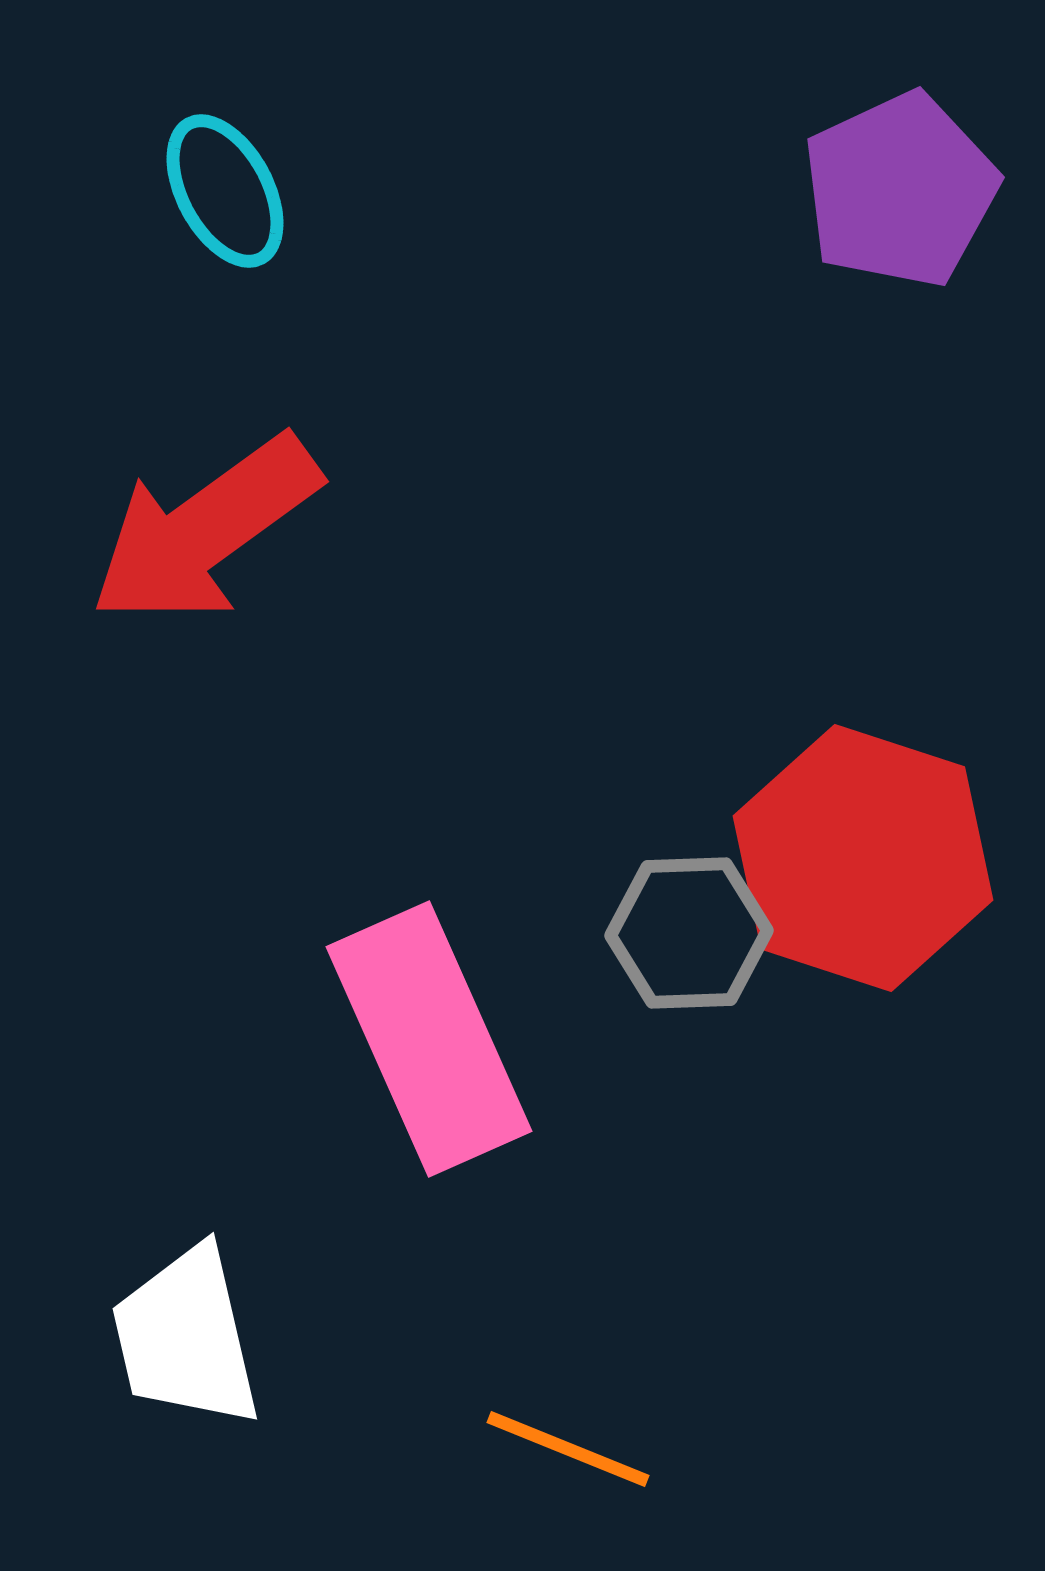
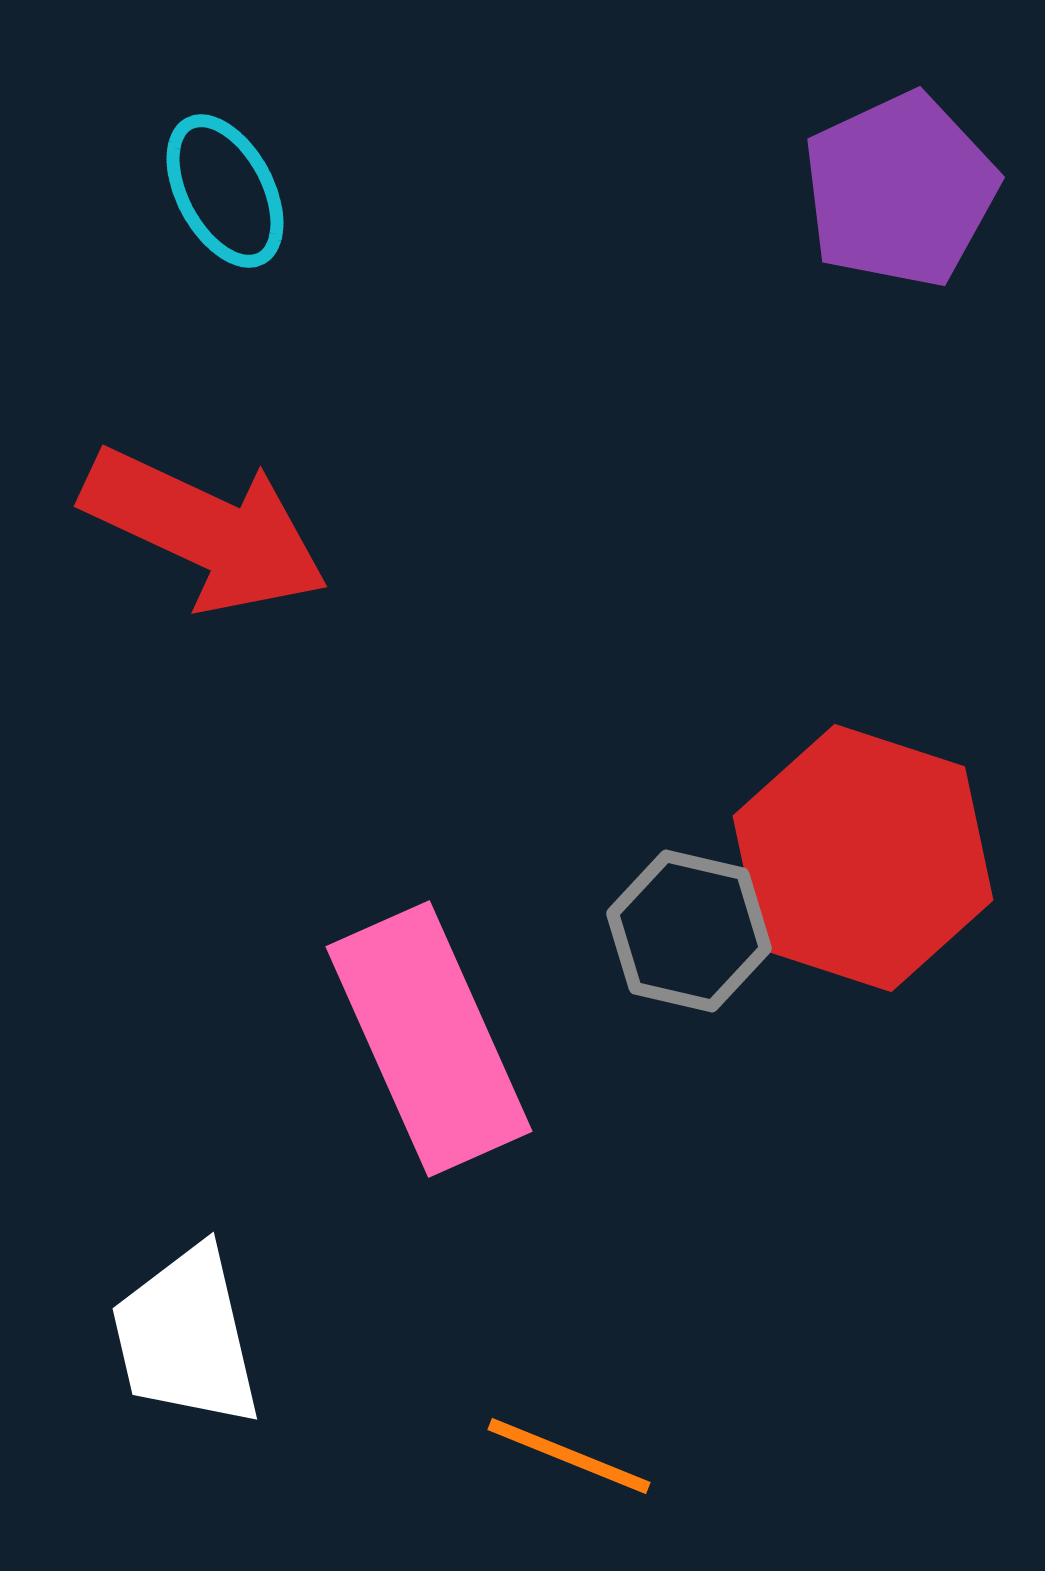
red arrow: rotated 119 degrees counterclockwise
gray hexagon: moved 2 px up; rotated 15 degrees clockwise
orange line: moved 1 px right, 7 px down
